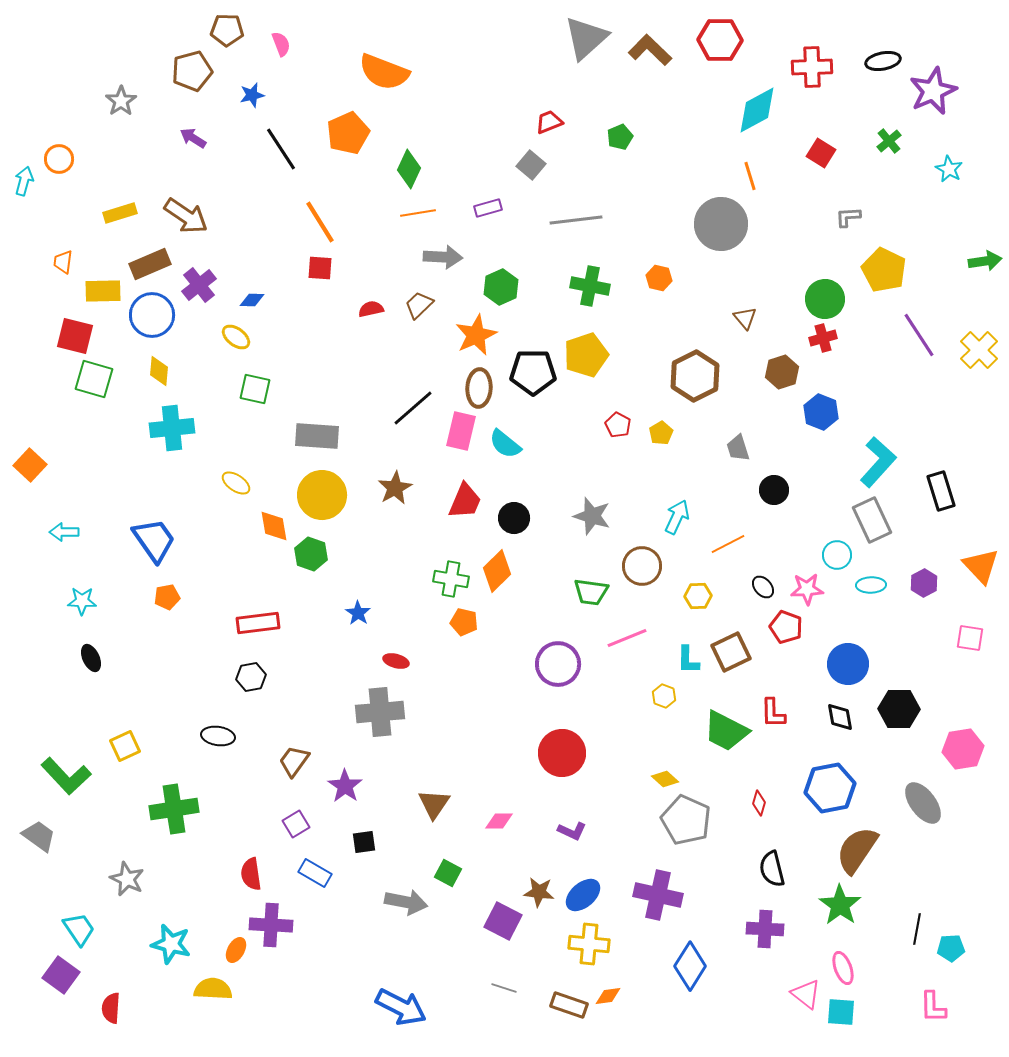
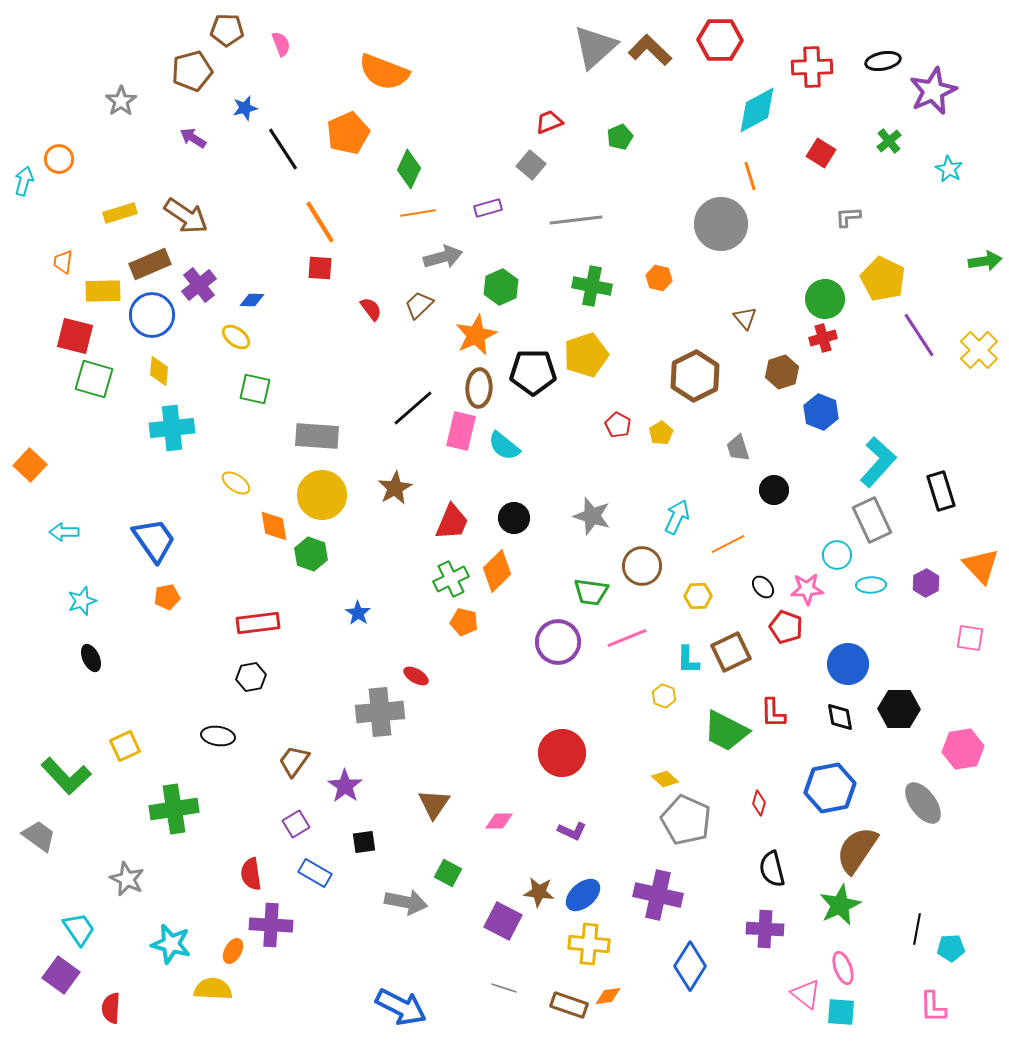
gray triangle at (586, 38): moved 9 px right, 9 px down
blue star at (252, 95): moved 7 px left, 13 px down
black line at (281, 149): moved 2 px right
gray arrow at (443, 257): rotated 18 degrees counterclockwise
yellow pentagon at (884, 270): moved 1 px left, 9 px down
green cross at (590, 286): moved 2 px right
red semicircle at (371, 309): rotated 65 degrees clockwise
cyan semicircle at (505, 444): moved 1 px left, 2 px down
red trapezoid at (465, 501): moved 13 px left, 21 px down
green cross at (451, 579): rotated 36 degrees counterclockwise
purple hexagon at (924, 583): moved 2 px right
cyan star at (82, 601): rotated 20 degrees counterclockwise
red ellipse at (396, 661): moved 20 px right, 15 px down; rotated 15 degrees clockwise
purple circle at (558, 664): moved 22 px up
green star at (840, 905): rotated 12 degrees clockwise
orange ellipse at (236, 950): moved 3 px left, 1 px down
